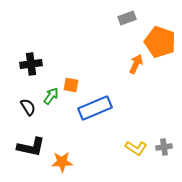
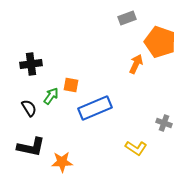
black semicircle: moved 1 px right, 1 px down
gray cross: moved 24 px up; rotated 28 degrees clockwise
